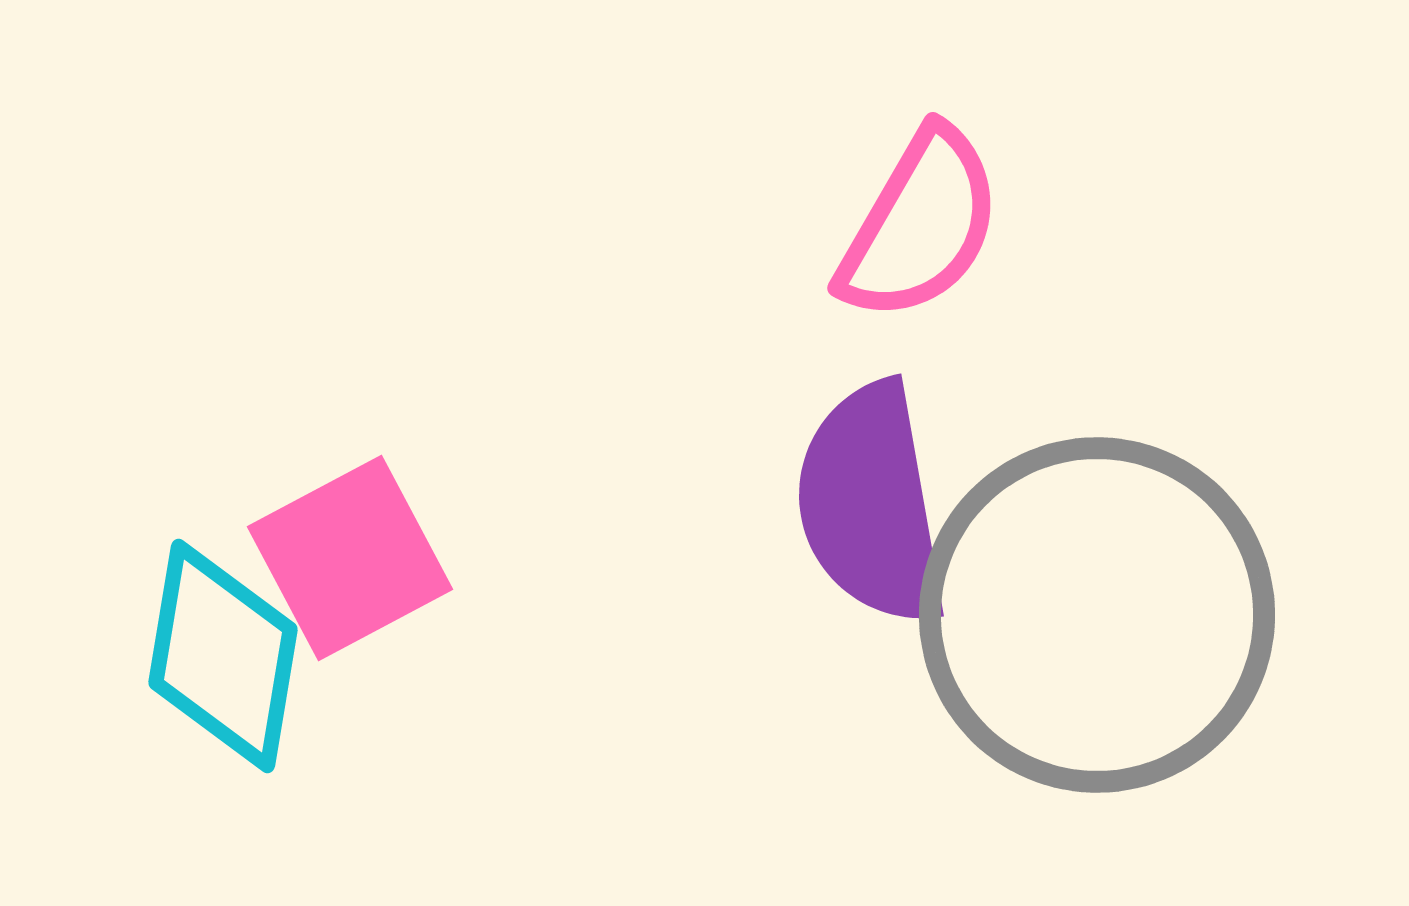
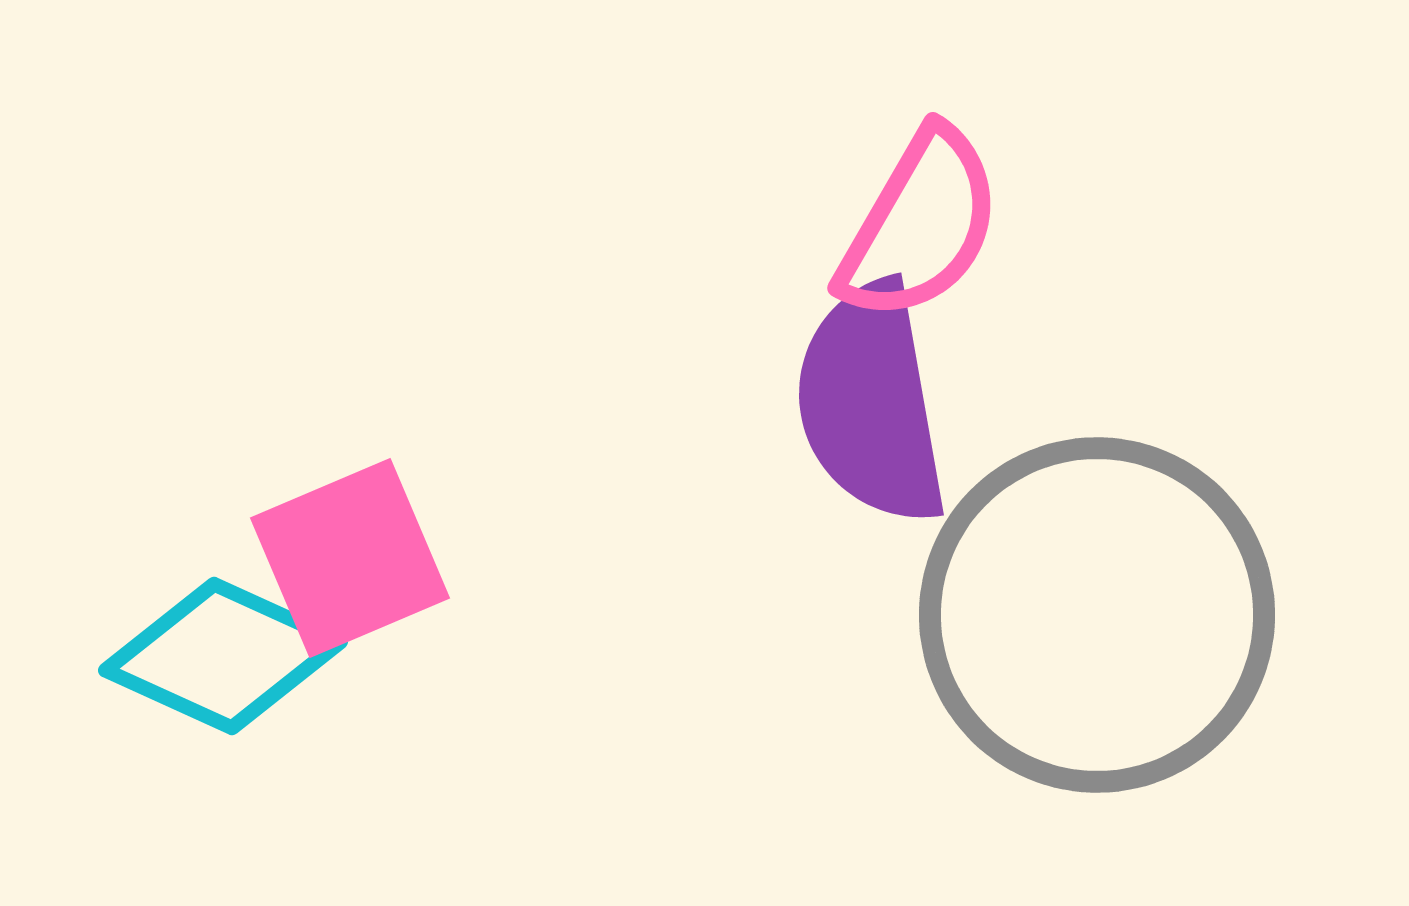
purple semicircle: moved 101 px up
pink square: rotated 5 degrees clockwise
cyan diamond: rotated 75 degrees counterclockwise
